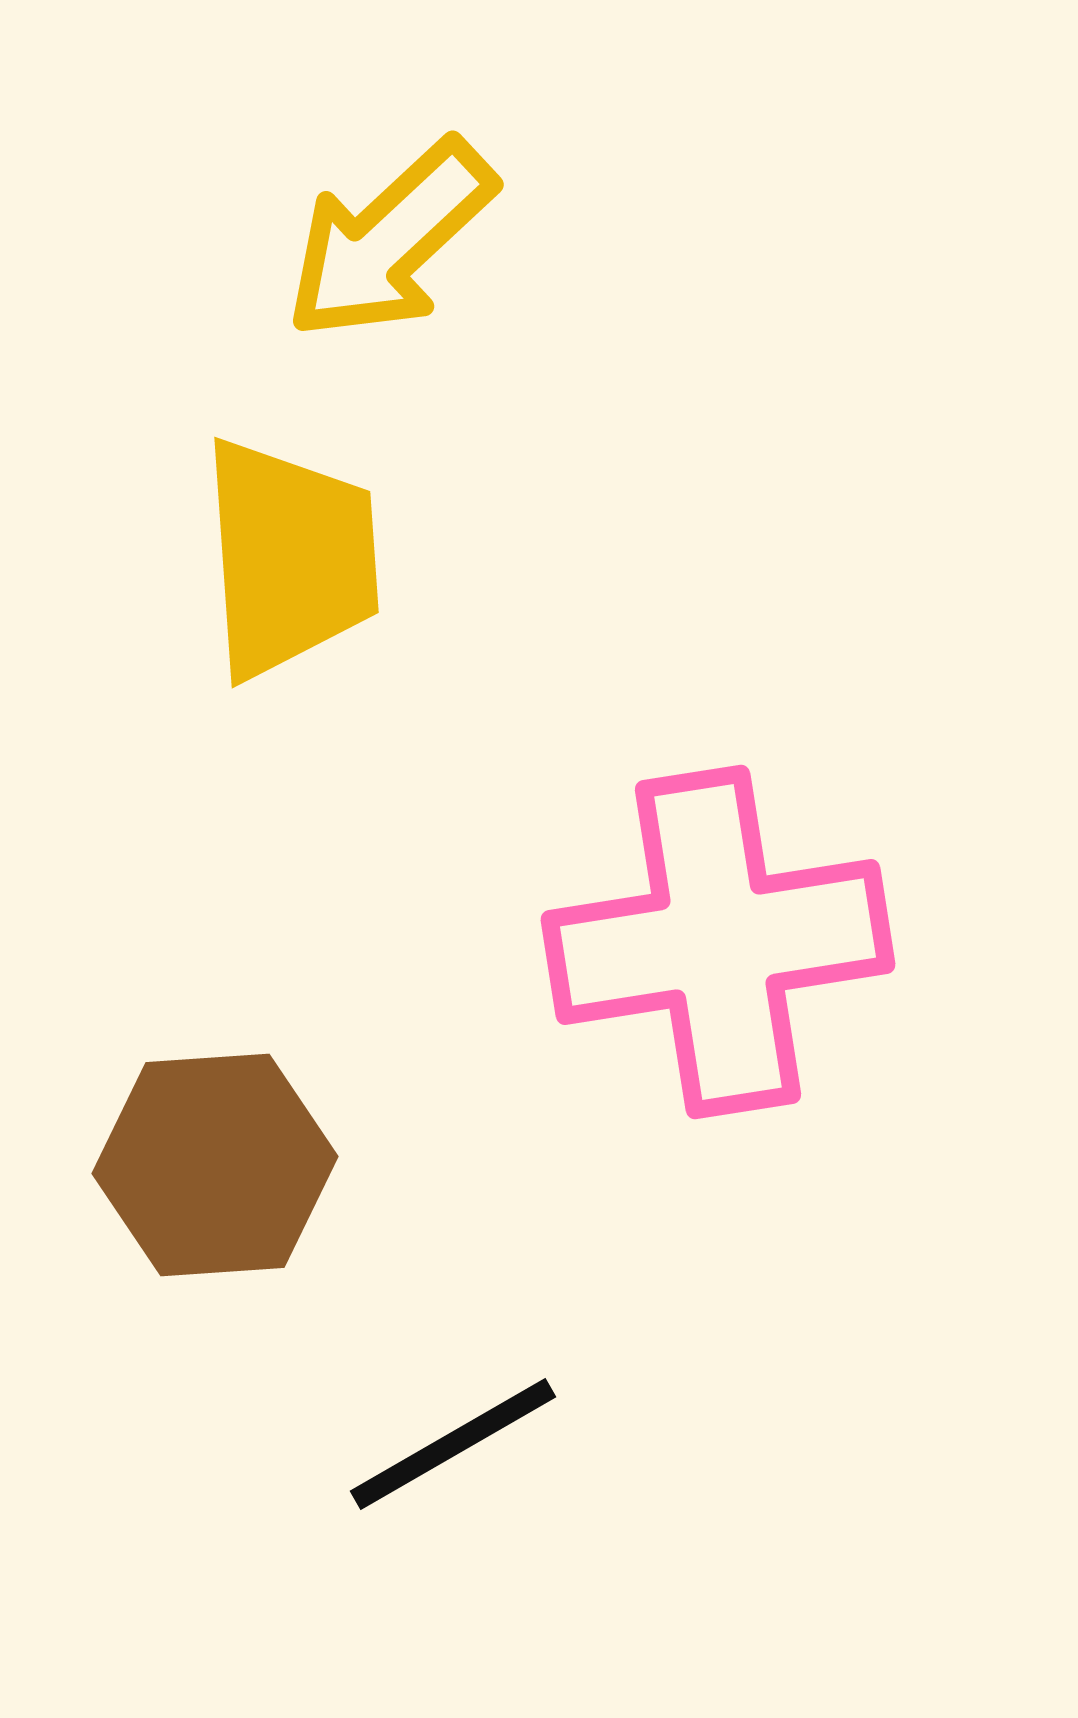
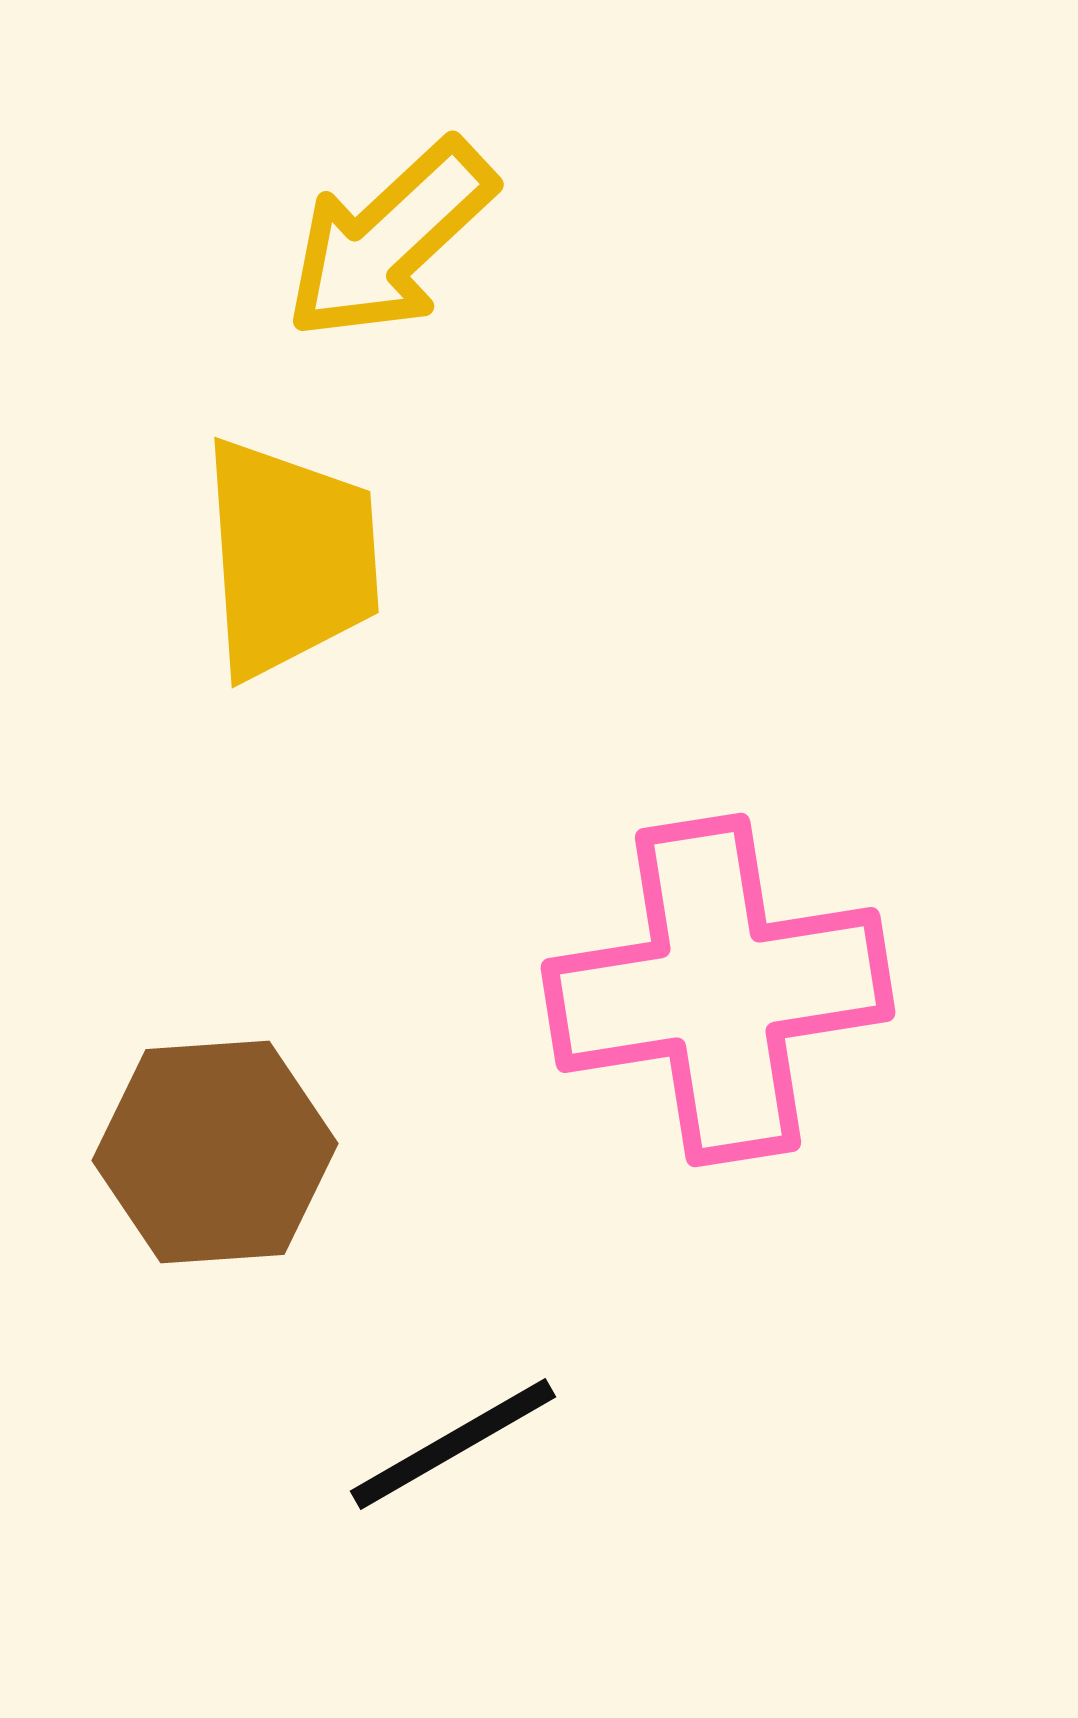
pink cross: moved 48 px down
brown hexagon: moved 13 px up
